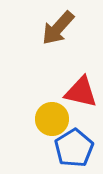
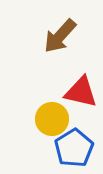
brown arrow: moved 2 px right, 8 px down
